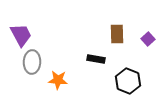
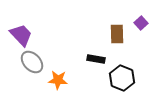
purple trapezoid: rotated 15 degrees counterclockwise
purple square: moved 7 px left, 16 px up
gray ellipse: rotated 45 degrees counterclockwise
black hexagon: moved 6 px left, 3 px up
